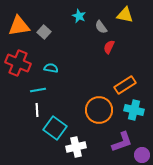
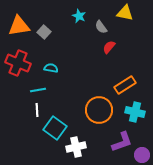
yellow triangle: moved 2 px up
red semicircle: rotated 16 degrees clockwise
cyan cross: moved 1 px right, 2 px down
